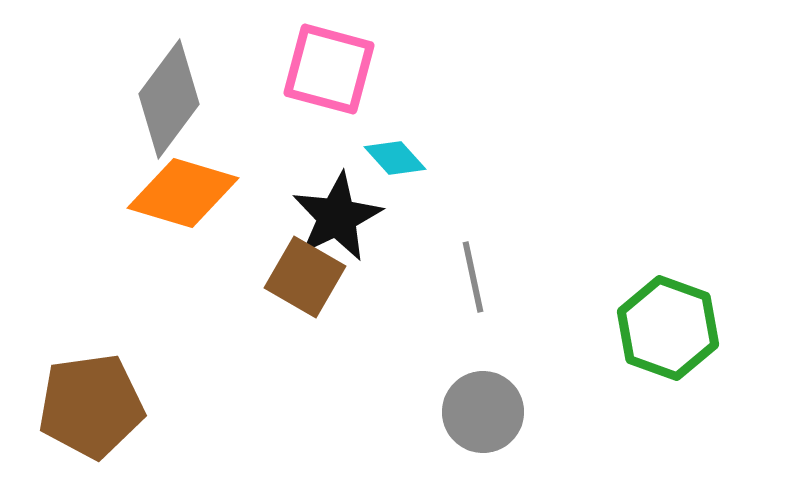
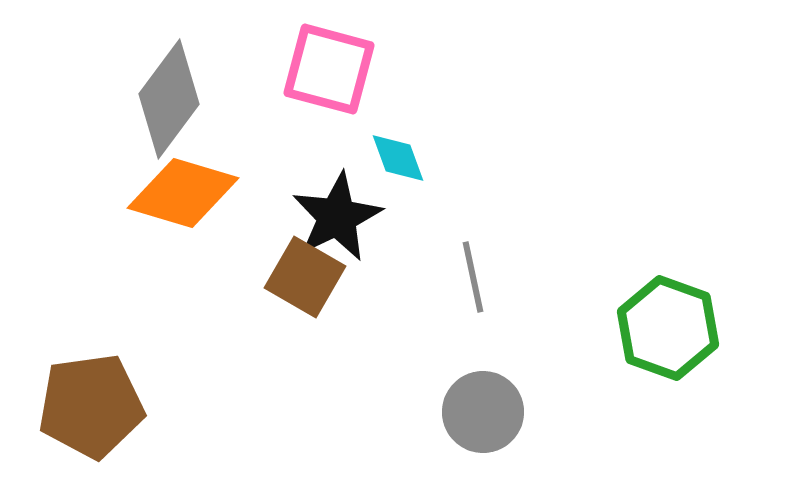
cyan diamond: moved 3 px right; rotated 22 degrees clockwise
